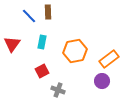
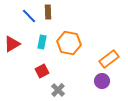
red triangle: rotated 24 degrees clockwise
orange hexagon: moved 6 px left, 8 px up; rotated 20 degrees clockwise
gray cross: rotated 24 degrees clockwise
